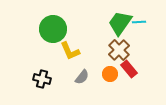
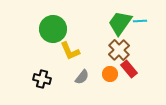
cyan line: moved 1 px right, 1 px up
